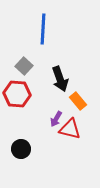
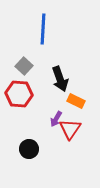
red hexagon: moved 2 px right
orange rectangle: moved 2 px left; rotated 24 degrees counterclockwise
red triangle: rotated 50 degrees clockwise
black circle: moved 8 px right
